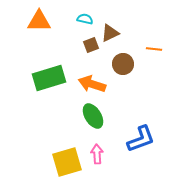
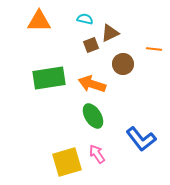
green rectangle: rotated 8 degrees clockwise
blue L-shape: rotated 72 degrees clockwise
pink arrow: rotated 30 degrees counterclockwise
